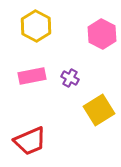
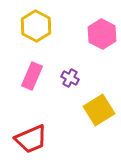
pink rectangle: rotated 56 degrees counterclockwise
red trapezoid: moved 1 px right, 2 px up
